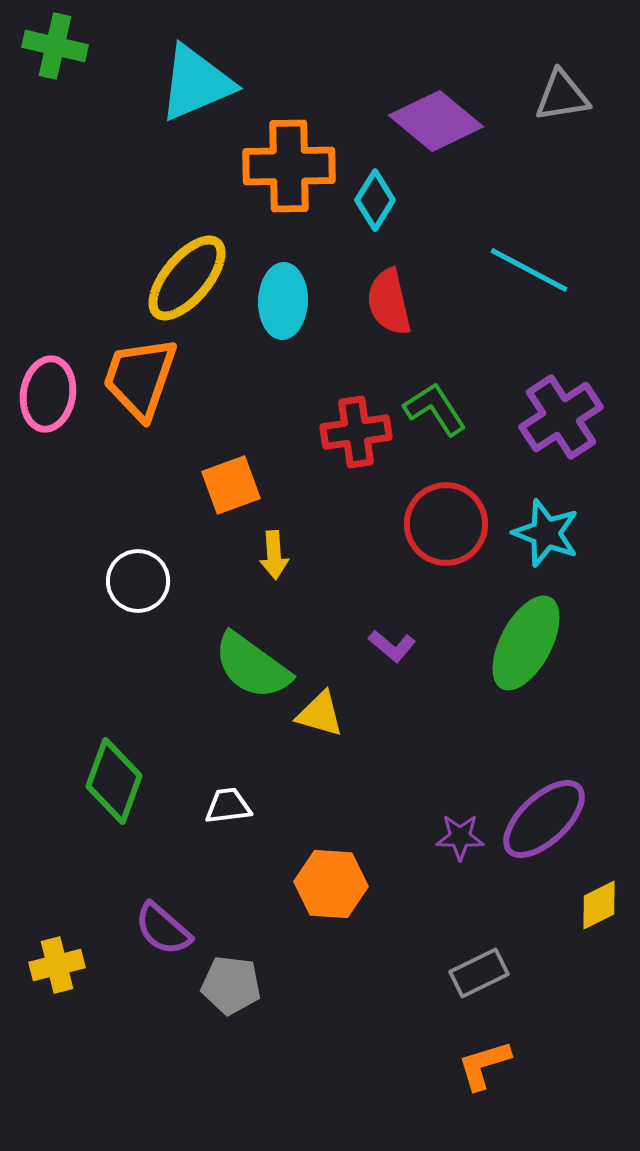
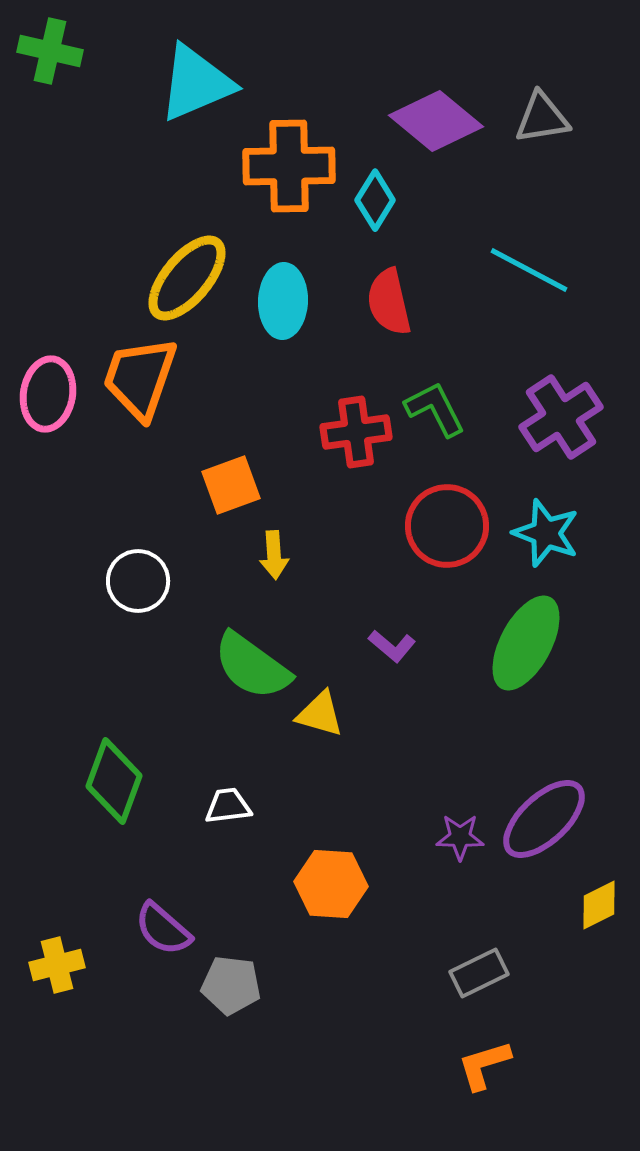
green cross: moved 5 px left, 5 px down
gray triangle: moved 20 px left, 22 px down
green L-shape: rotated 6 degrees clockwise
red circle: moved 1 px right, 2 px down
